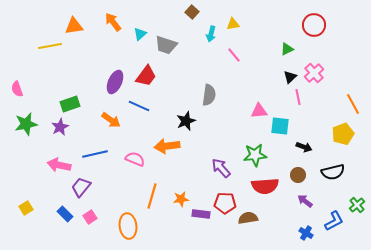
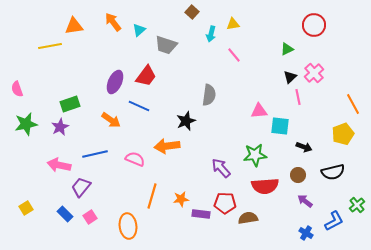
cyan triangle at (140, 34): moved 1 px left, 4 px up
